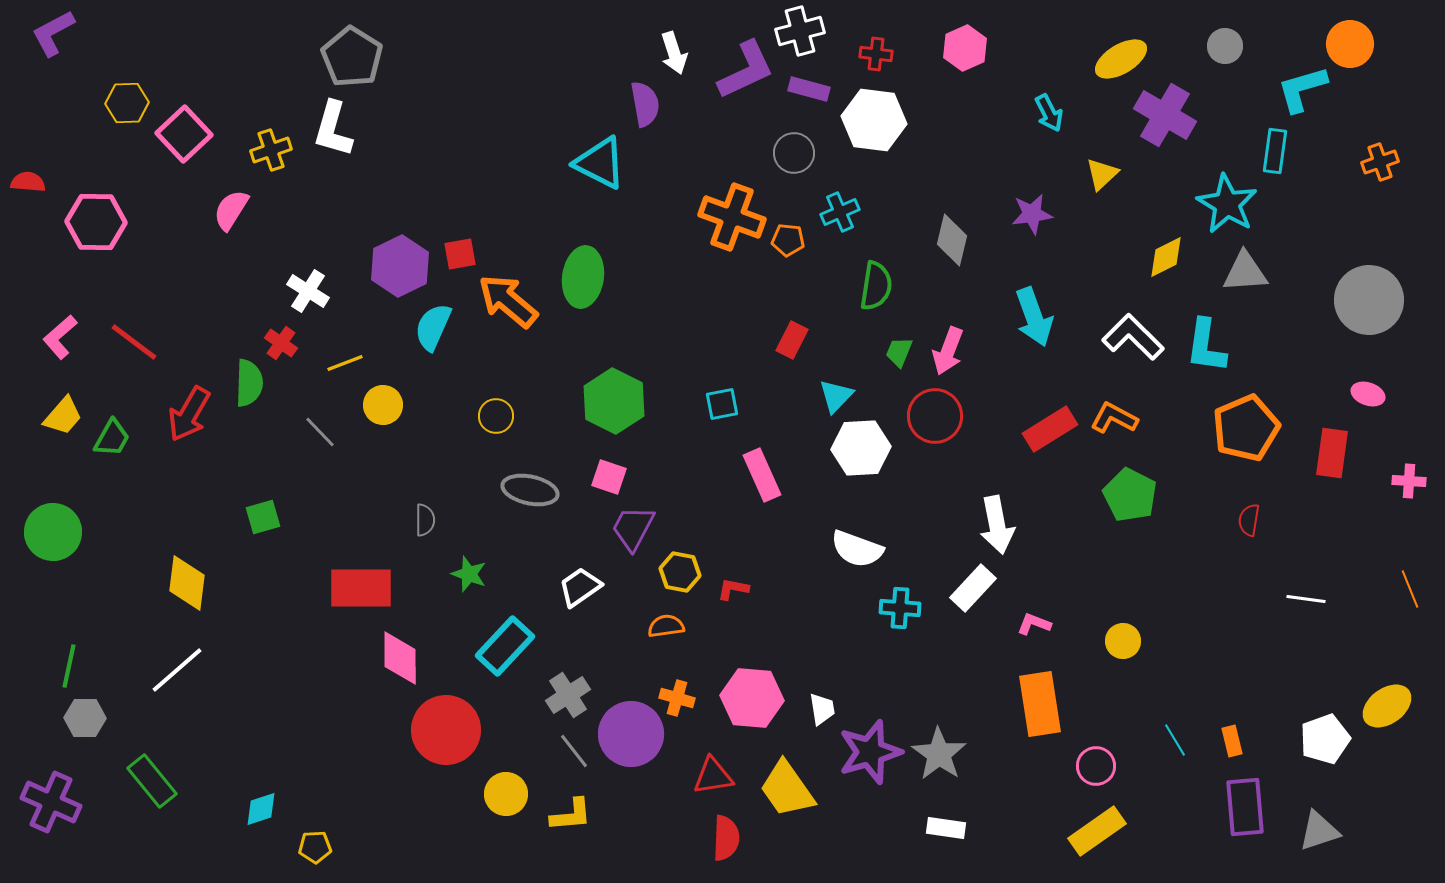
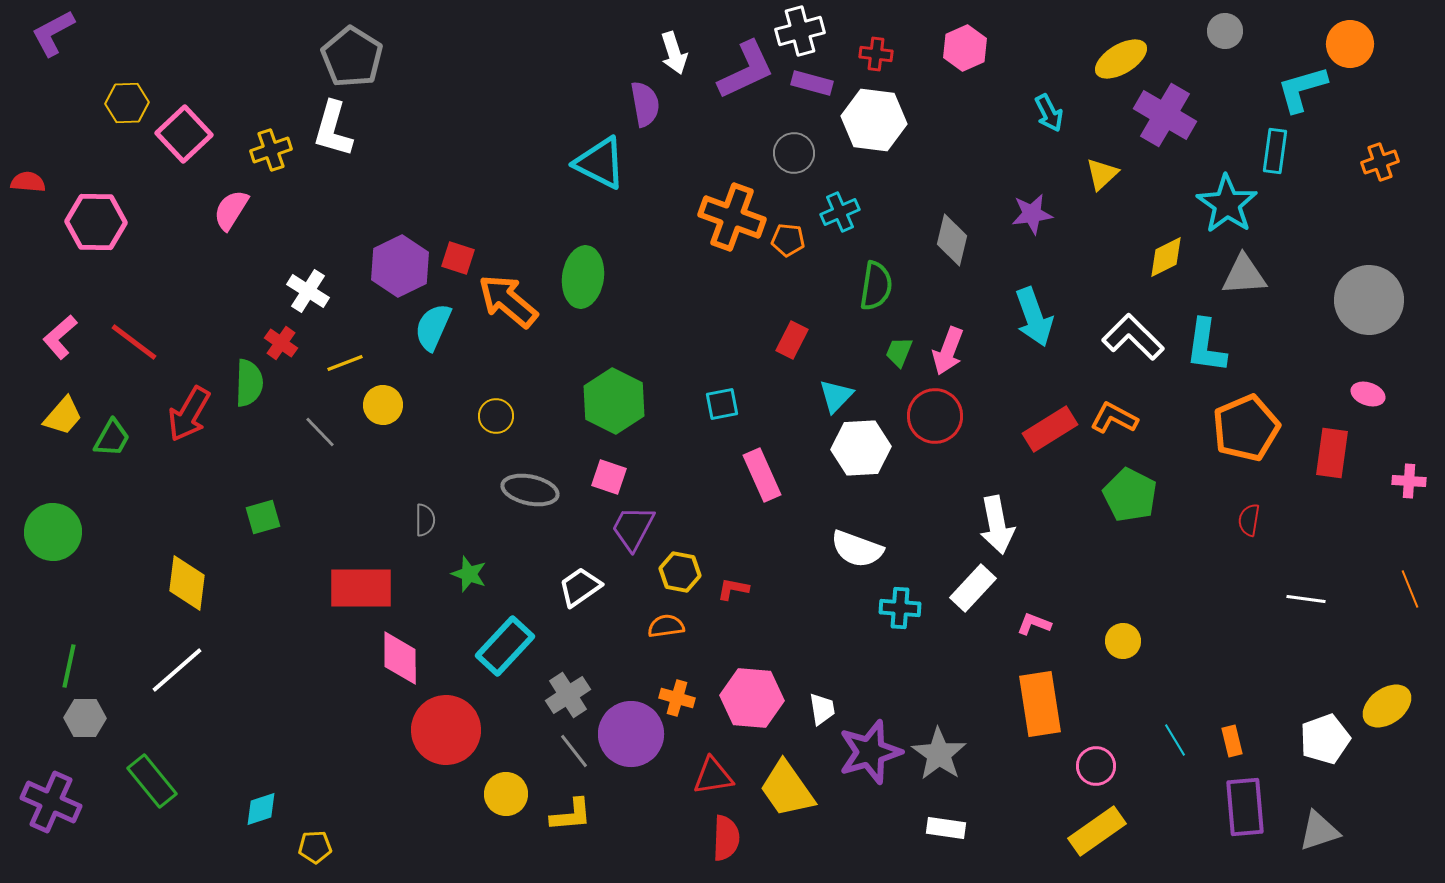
gray circle at (1225, 46): moved 15 px up
purple rectangle at (809, 89): moved 3 px right, 6 px up
cyan star at (1227, 204): rotated 4 degrees clockwise
red square at (460, 254): moved 2 px left, 4 px down; rotated 28 degrees clockwise
gray triangle at (1245, 272): moved 1 px left, 3 px down
